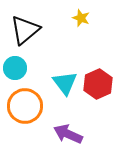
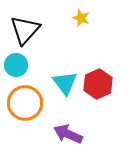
black triangle: rotated 8 degrees counterclockwise
cyan circle: moved 1 px right, 3 px up
orange circle: moved 3 px up
